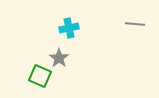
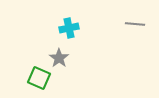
green square: moved 1 px left, 2 px down
